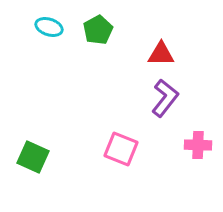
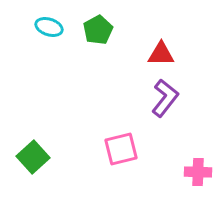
pink cross: moved 27 px down
pink square: rotated 36 degrees counterclockwise
green square: rotated 24 degrees clockwise
